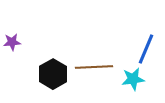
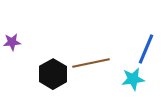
brown line: moved 3 px left, 4 px up; rotated 9 degrees counterclockwise
